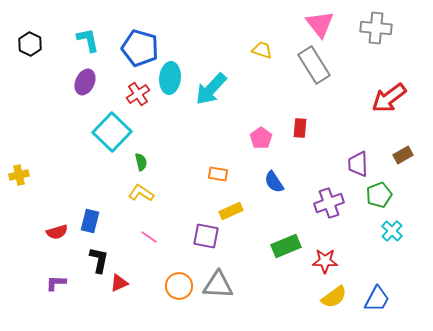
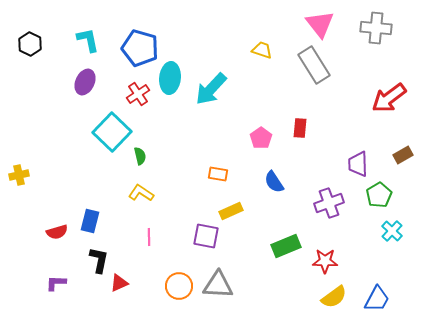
green semicircle: moved 1 px left, 6 px up
green pentagon: rotated 10 degrees counterclockwise
pink line: rotated 54 degrees clockwise
